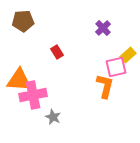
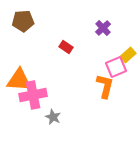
red rectangle: moved 9 px right, 5 px up; rotated 24 degrees counterclockwise
pink square: rotated 10 degrees counterclockwise
